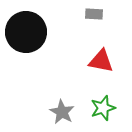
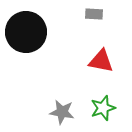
gray star: rotated 20 degrees counterclockwise
